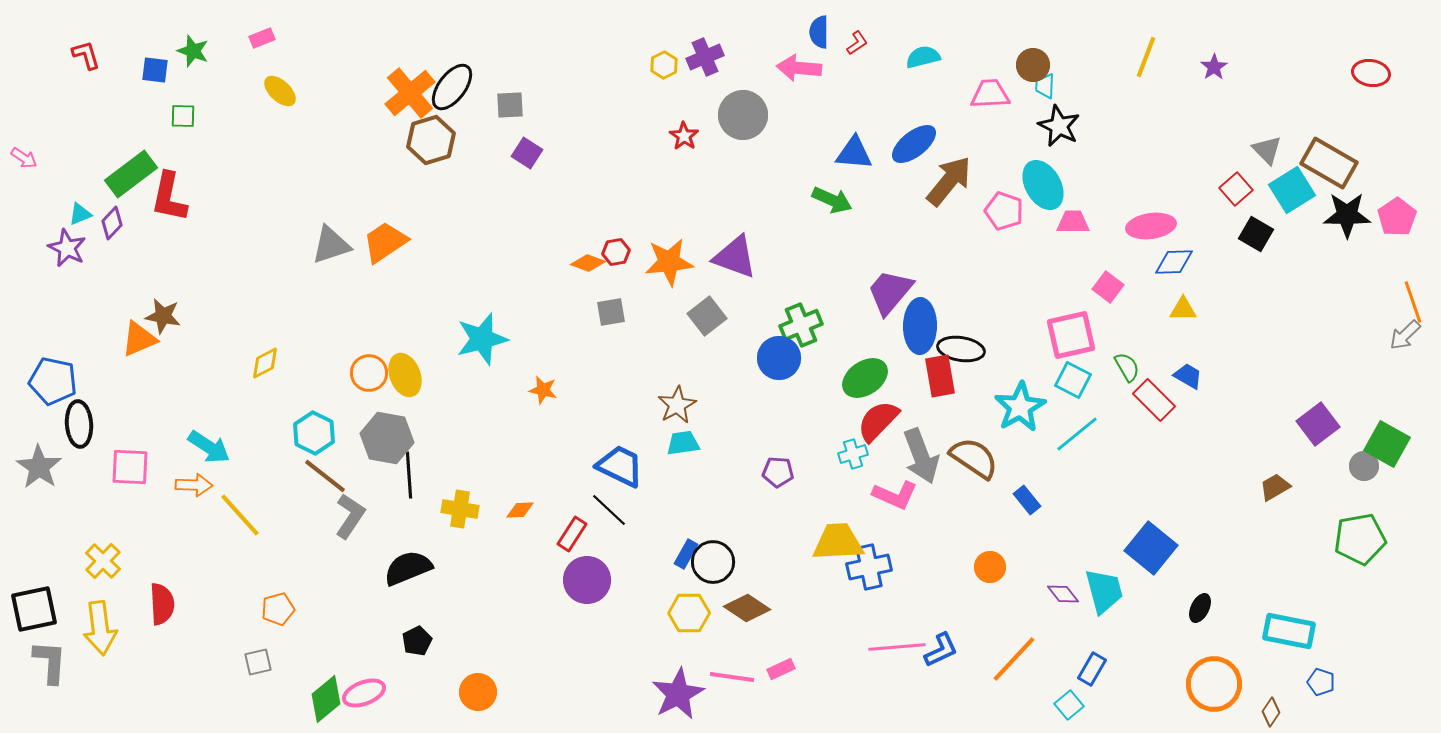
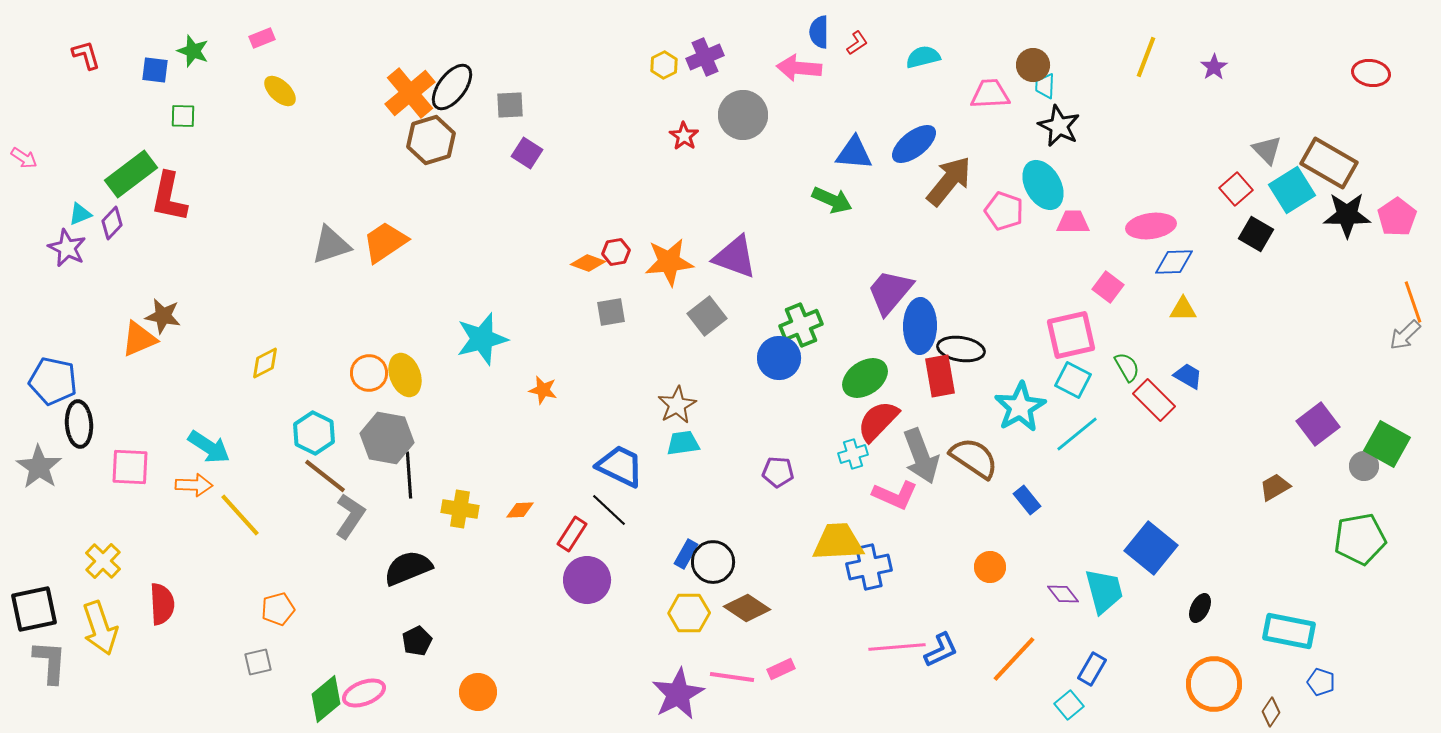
yellow arrow at (100, 628): rotated 12 degrees counterclockwise
